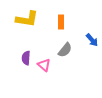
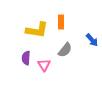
yellow L-shape: moved 10 px right, 11 px down
pink triangle: rotated 16 degrees clockwise
